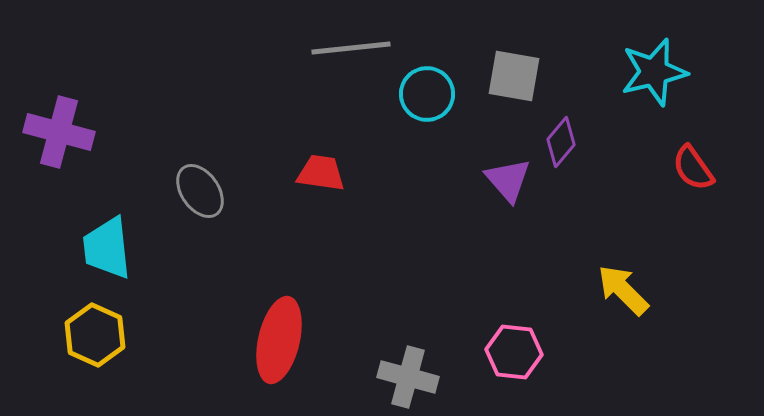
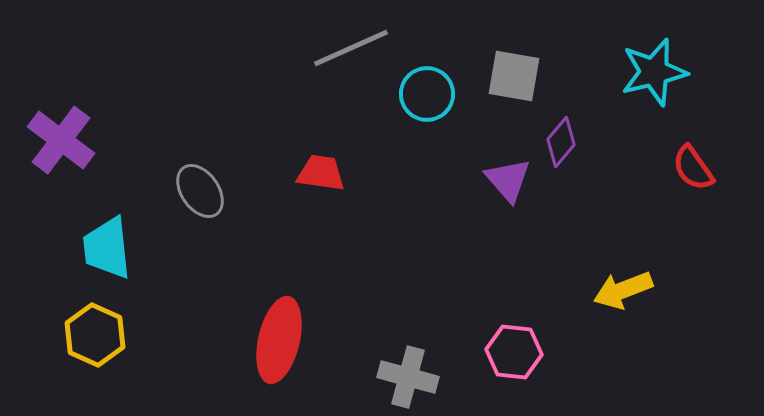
gray line: rotated 18 degrees counterclockwise
purple cross: moved 2 px right, 8 px down; rotated 22 degrees clockwise
yellow arrow: rotated 66 degrees counterclockwise
